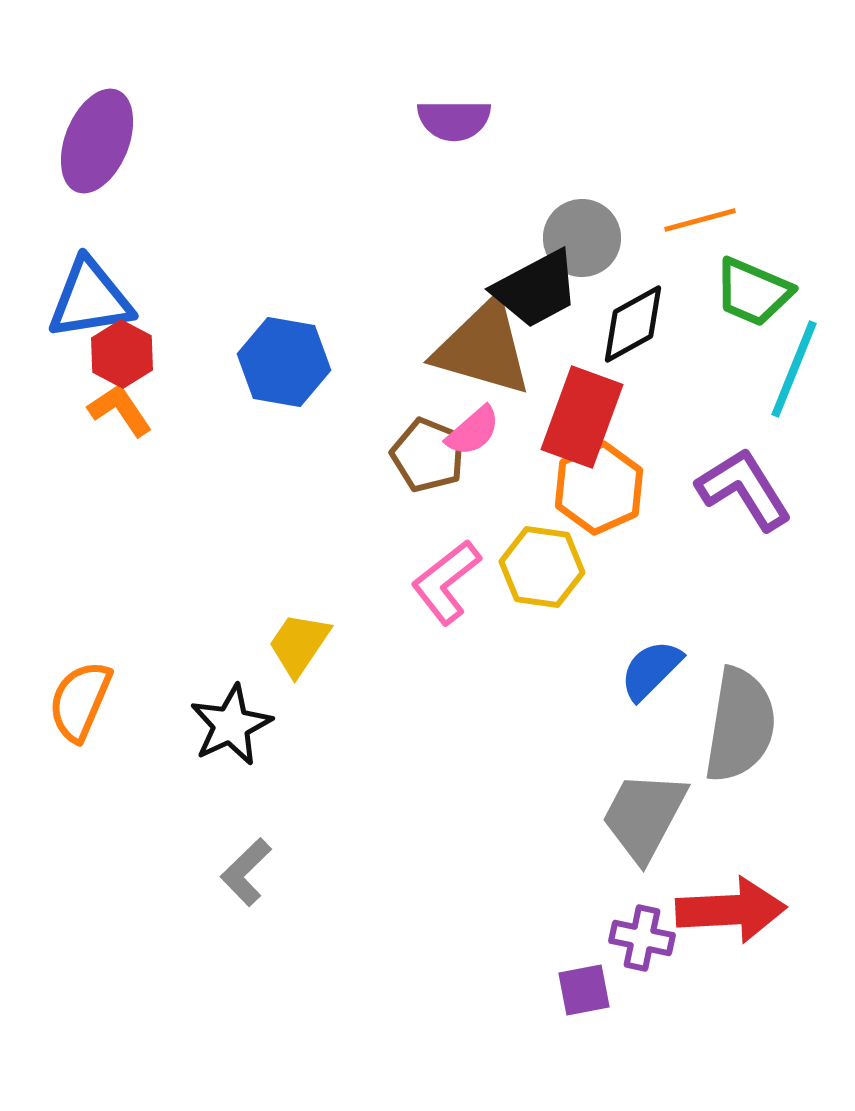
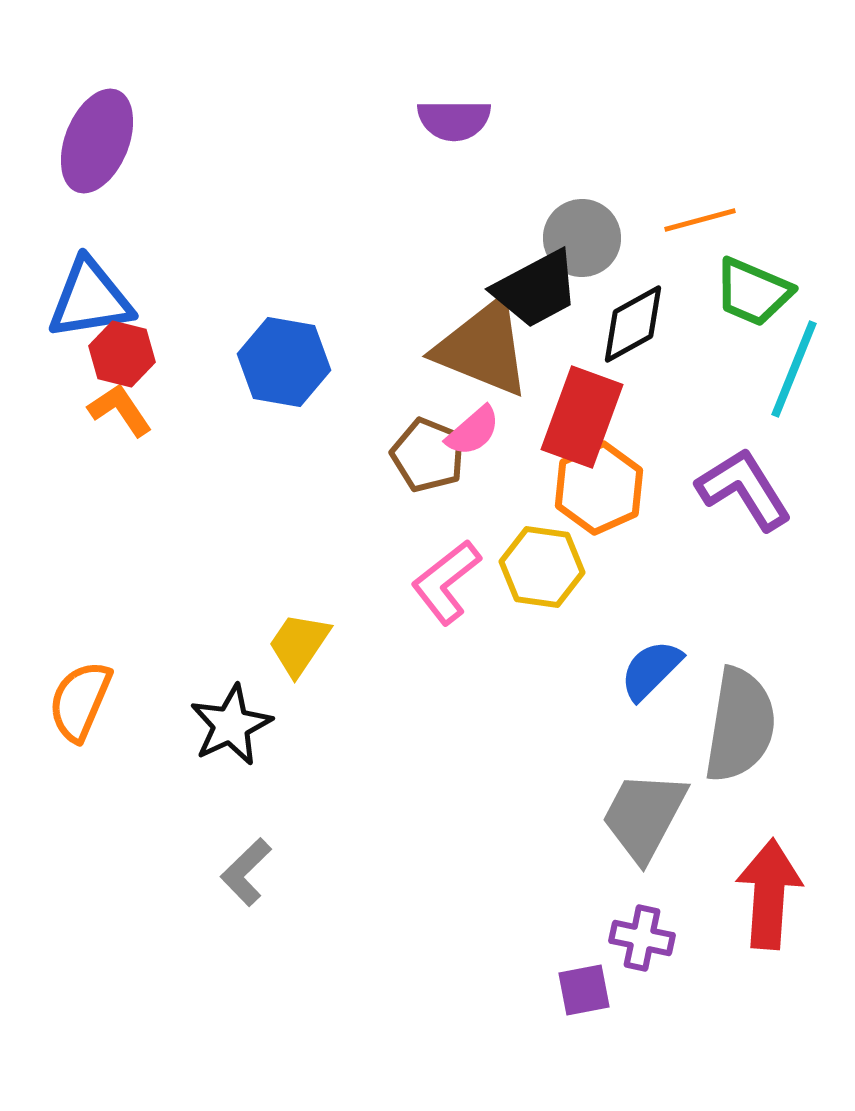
brown triangle: rotated 6 degrees clockwise
red hexagon: rotated 14 degrees counterclockwise
red arrow: moved 38 px right, 16 px up; rotated 83 degrees counterclockwise
